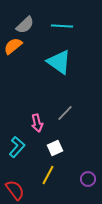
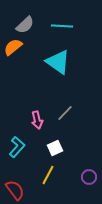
orange semicircle: moved 1 px down
cyan triangle: moved 1 px left
pink arrow: moved 3 px up
purple circle: moved 1 px right, 2 px up
